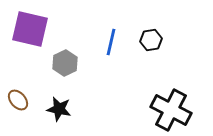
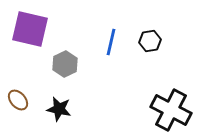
black hexagon: moved 1 px left, 1 px down
gray hexagon: moved 1 px down
